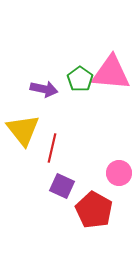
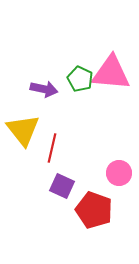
green pentagon: rotated 10 degrees counterclockwise
red pentagon: rotated 9 degrees counterclockwise
